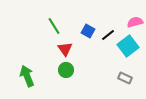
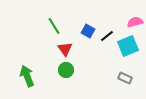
black line: moved 1 px left, 1 px down
cyan square: rotated 15 degrees clockwise
